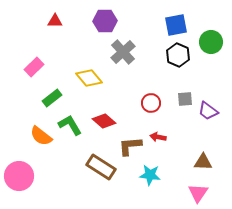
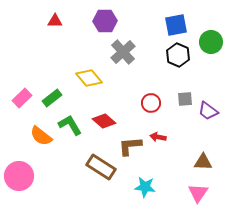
pink rectangle: moved 12 px left, 31 px down
cyan star: moved 5 px left, 12 px down
